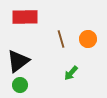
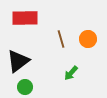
red rectangle: moved 1 px down
green circle: moved 5 px right, 2 px down
